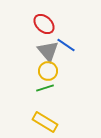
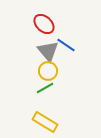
green line: rotated 12 degrees counterclockwise
